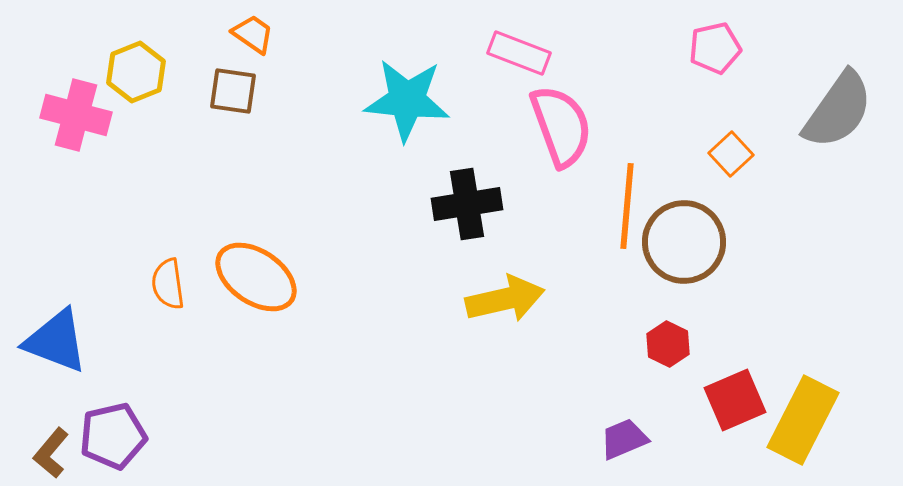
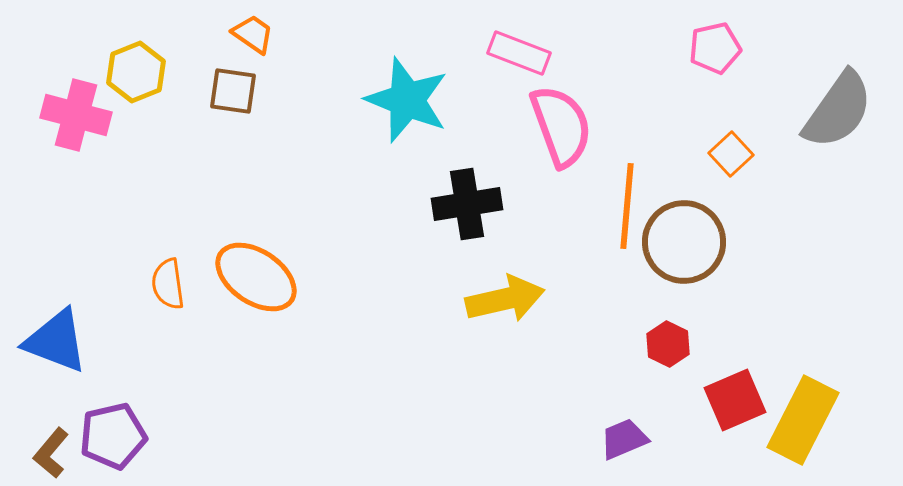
cyan star: rotated 16 degrees clockwise
